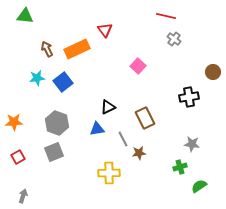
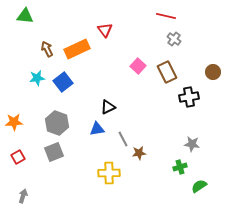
brown rectangle: moved 22 px right, 46 px up
